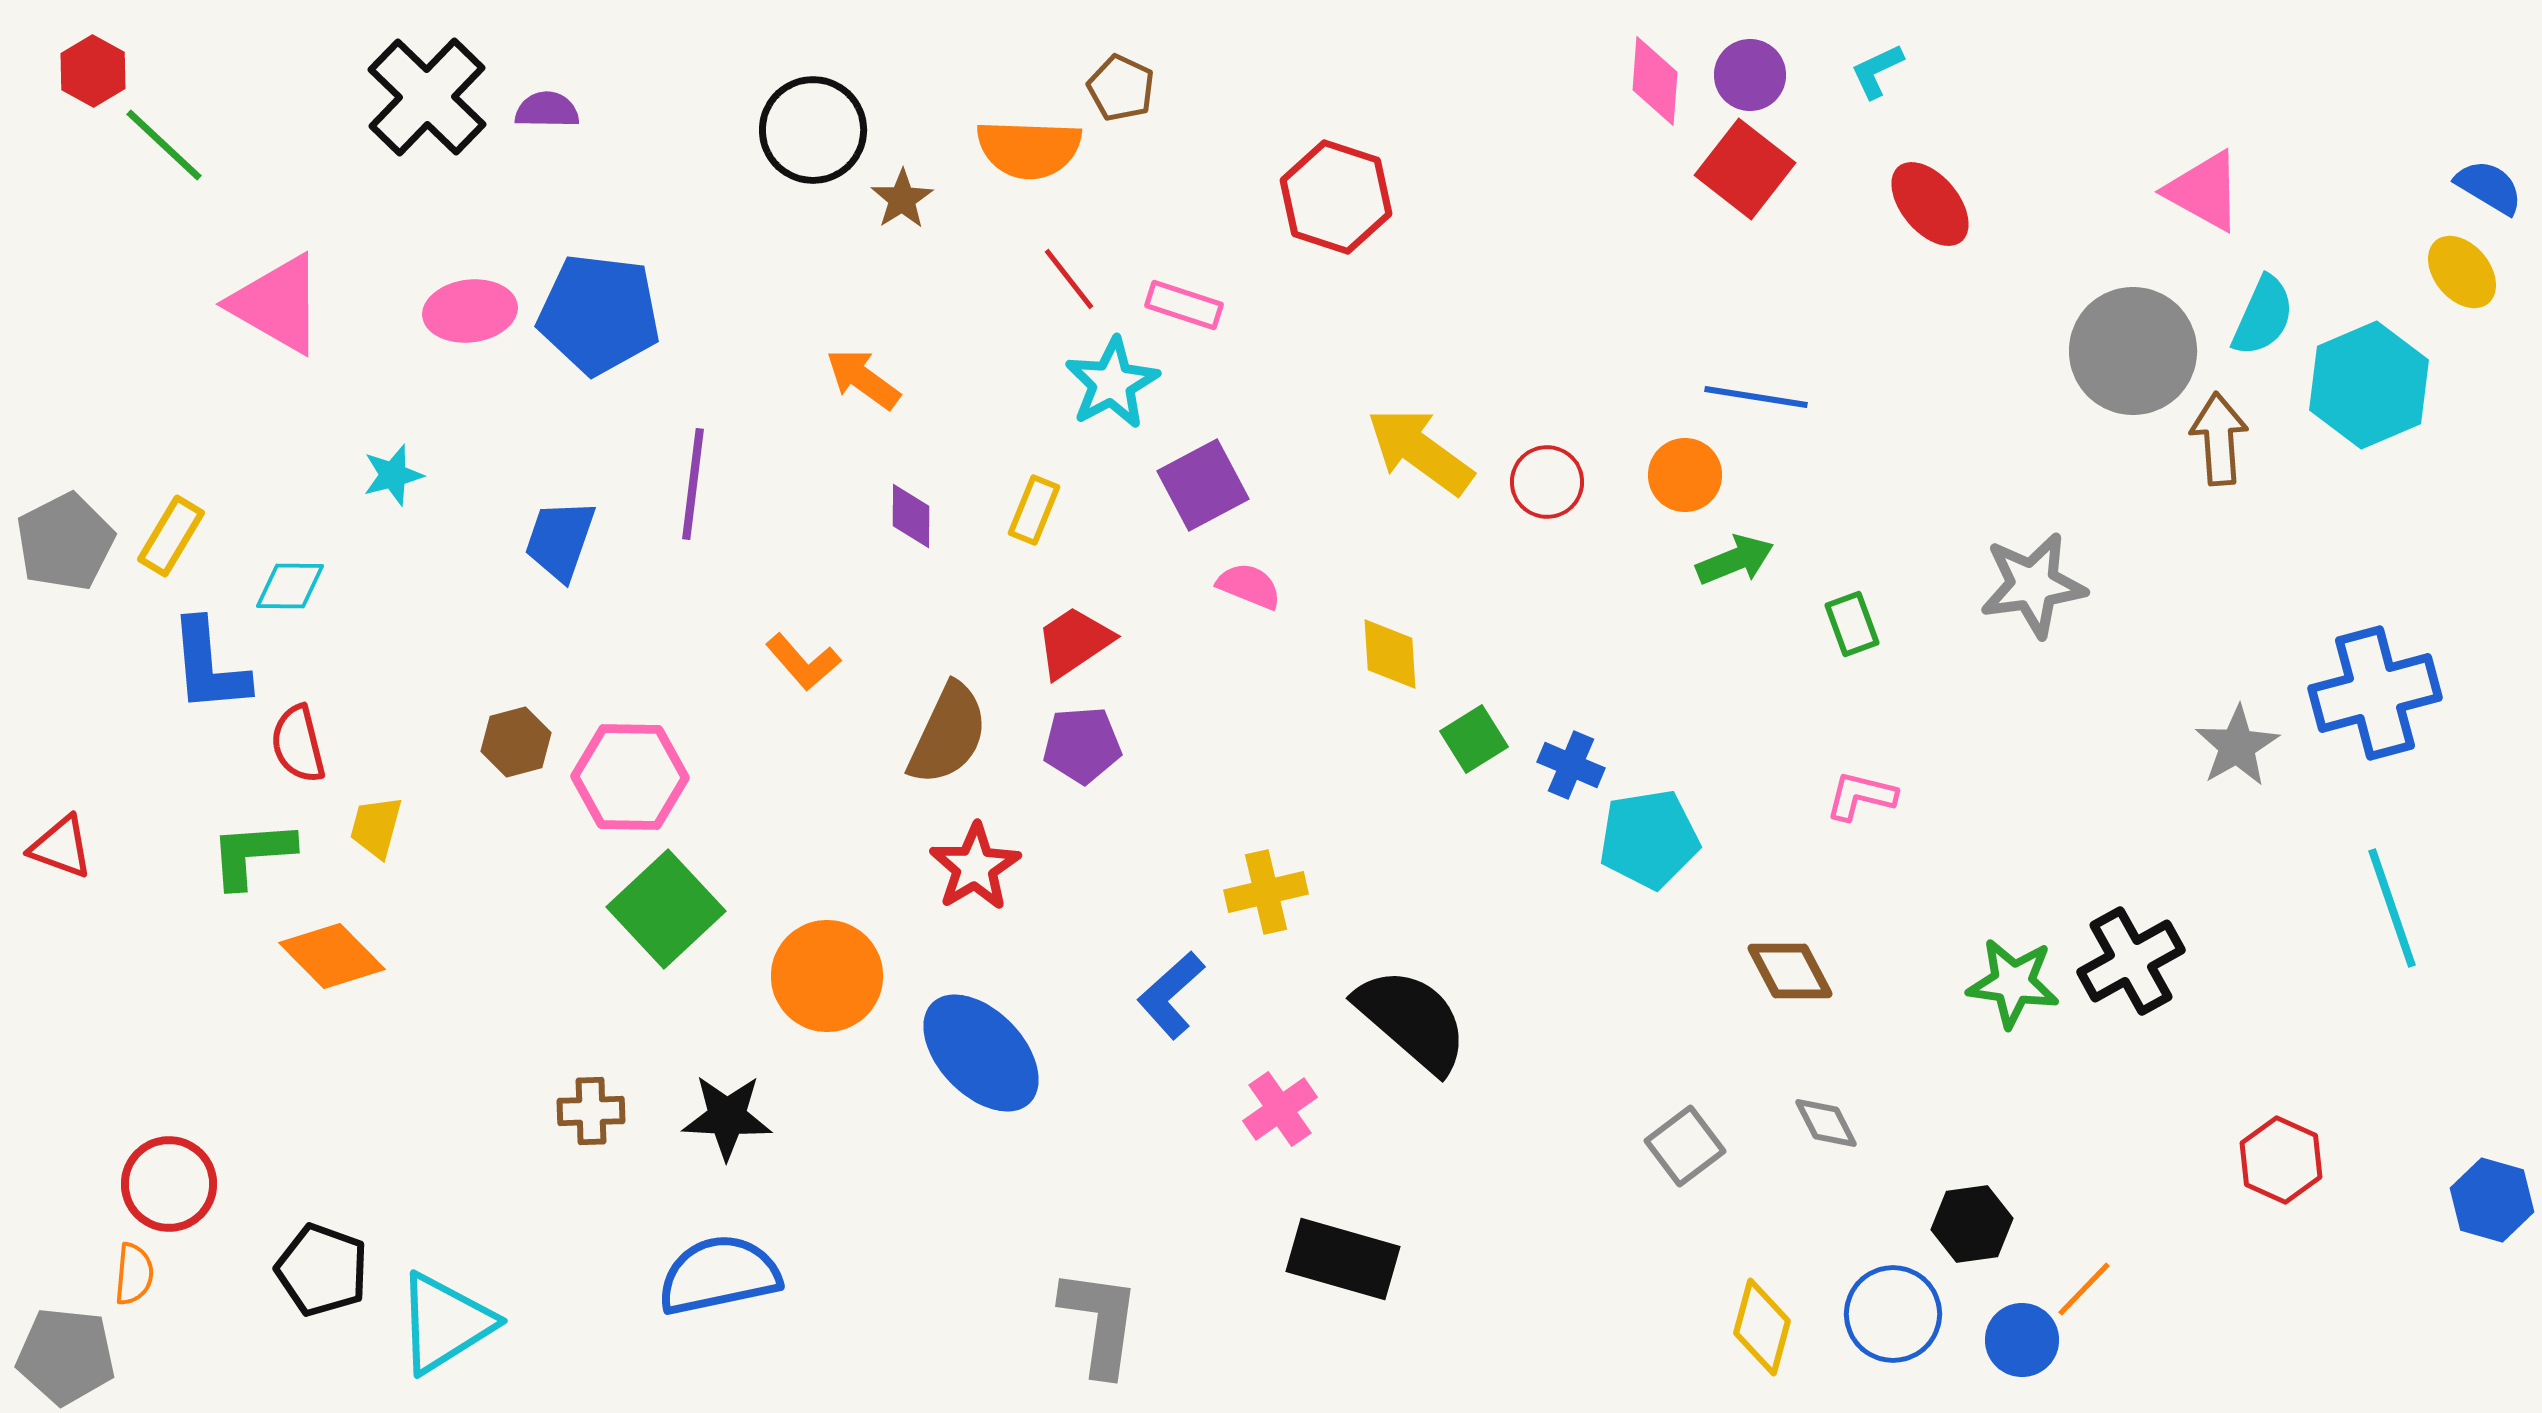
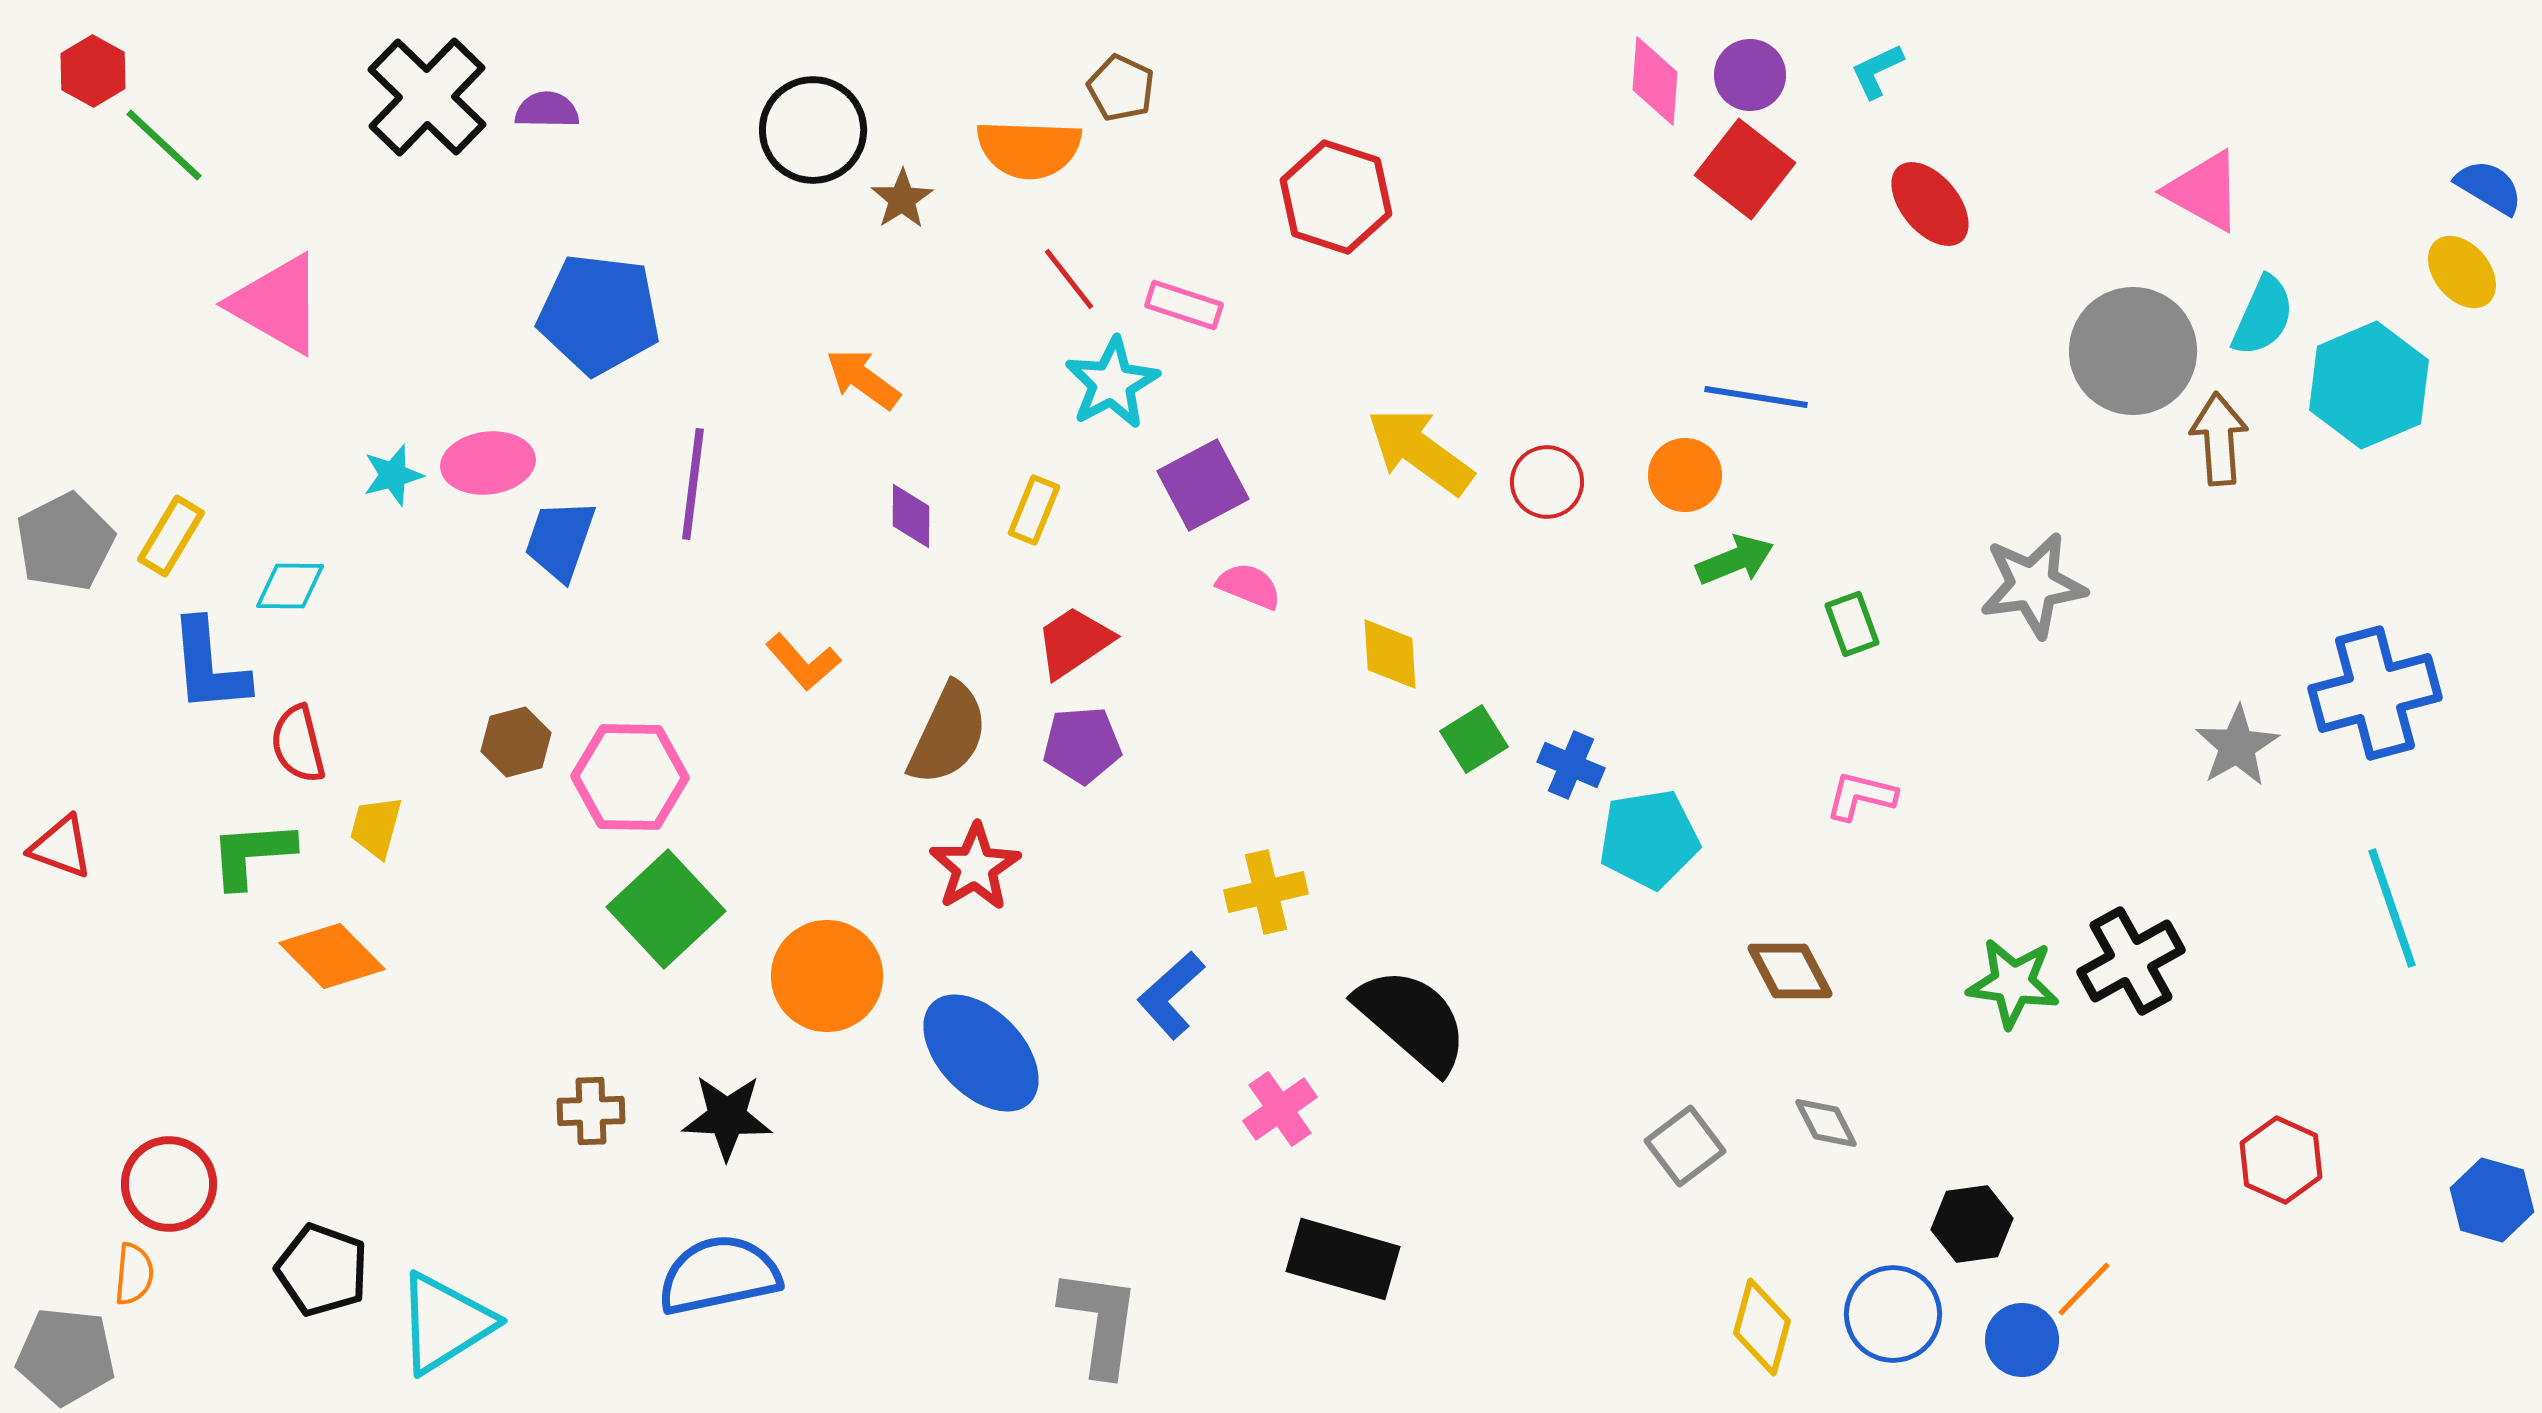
pink ellipse at (470, 311): moved 18 px right, 152 px down
